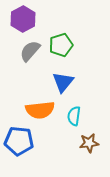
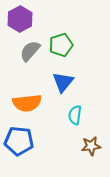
purple hexagon: moved 3 px left
orange semicircle: moved 13 px left, 7 px up
cyan semicircle: moved 1 px right, 1 px up
brown star: moved 2 px right, 3 px down
